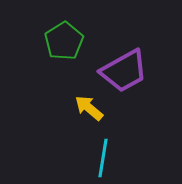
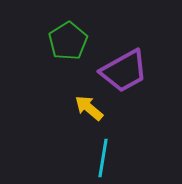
green pentagon: moved 4 px right
